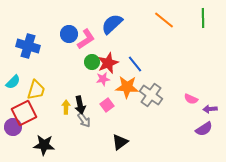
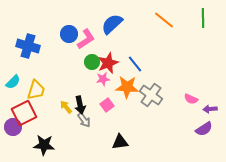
yellow arrow: rotated 40 degrees counterclockwise
black triangle: rotated 30 degrees clockwise
